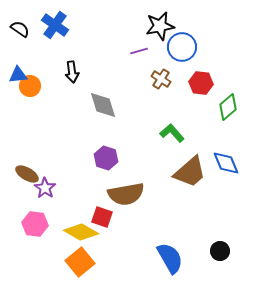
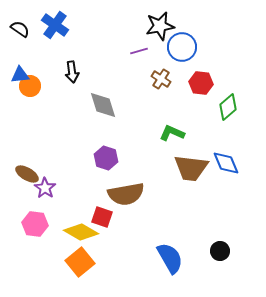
blue triangle: moved 2 px right
green L-shape: rotated 25 degrees counterclockwise
brown trapezoid: moved 1 px right, 4 px up; rotated 48 degrees clockwise
